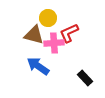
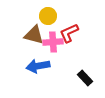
yellow circle: moved 2 px up
pink cross: moved 1 px left, 1 px up
blue arrow: rotated 45 degrees counterclockwise
